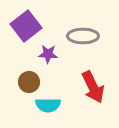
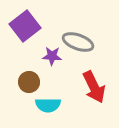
purple square: moved 1 px left
gray ellipse: moved 5 px left, 6 px down; rotated 20 degrees clockwise
purple star: moved 4 px right, 2 px down
red arrow: moved 1 px right
